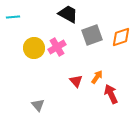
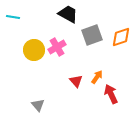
cyan line: rotated 16 degrees clockwise
yellow circle: moved 2 px down
